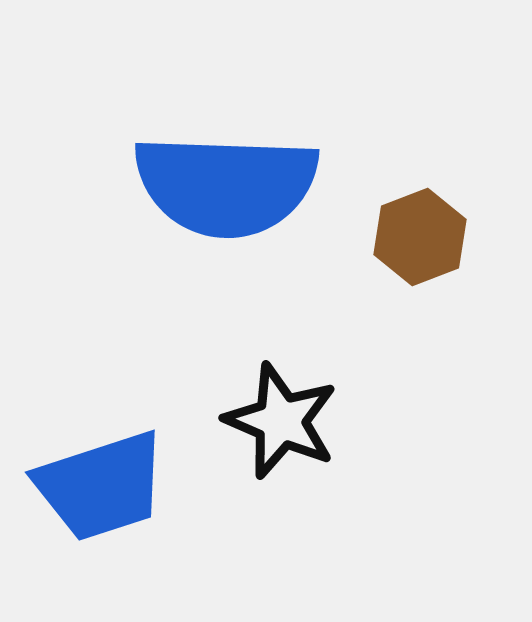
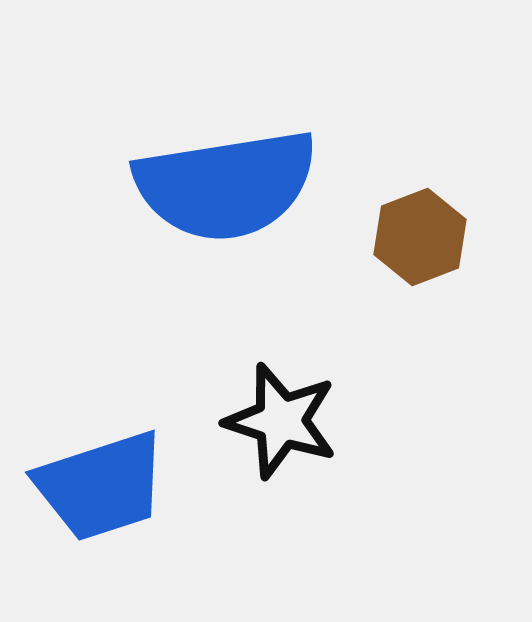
blue semicircle: rotated 11 degrees counterclockwise
black star: rotated 5 degrees counterclockwise
